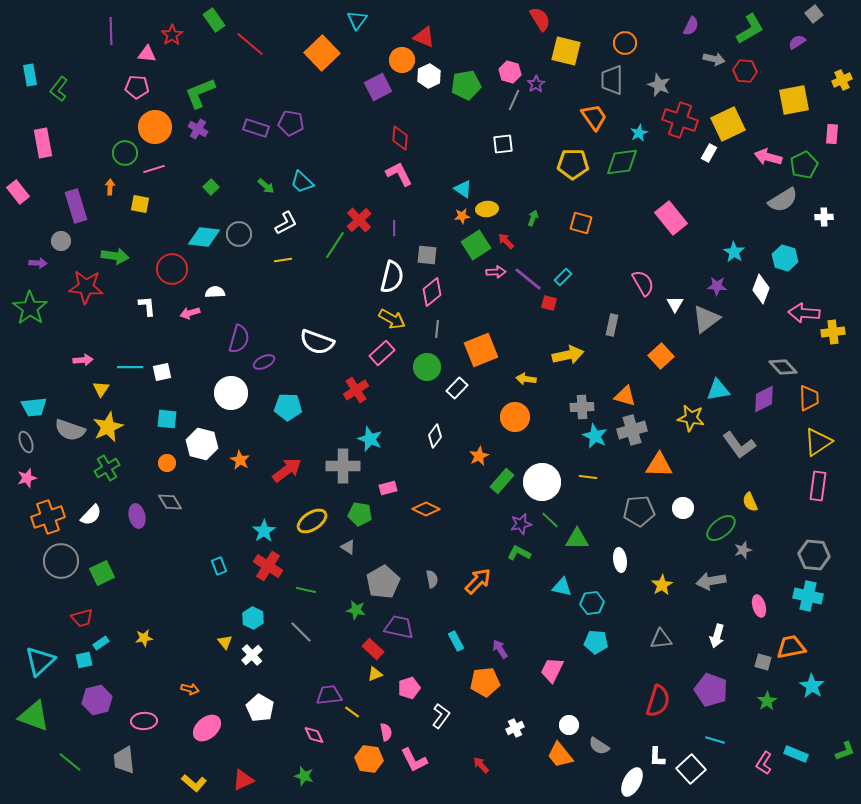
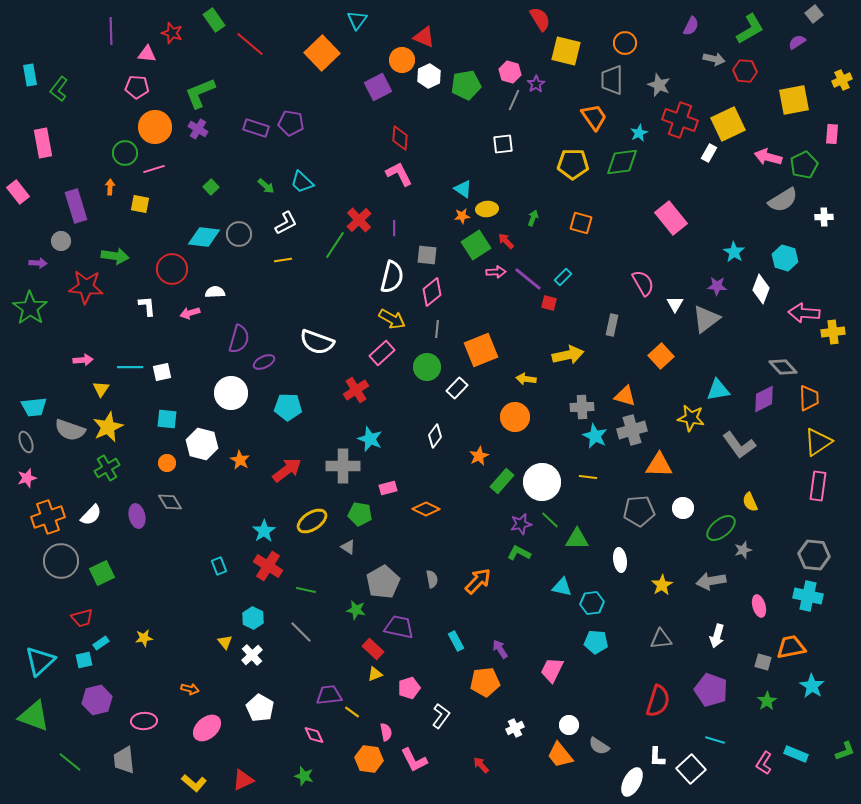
red star at (172, 35): moved 2 px up; rotated 20 degrees counterclockwise
